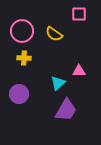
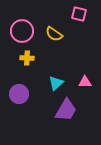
pink square: rotated 14 degrees clockwise
yellow cross: moved 3 px right
pink triangle: moved 6 px right, 11 px down
cyan triangle: moved 2 px left
